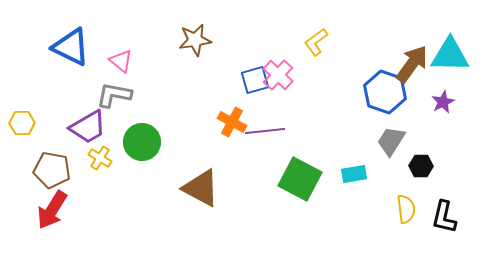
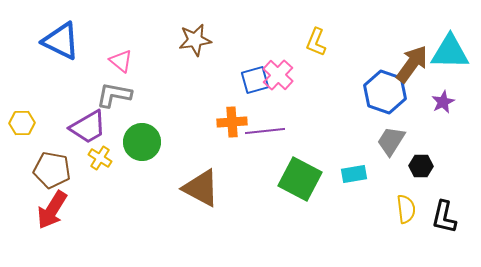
yellow L-shape: rotated 32 degrees counterclockwise
blue triangle: moved 10 px left, 6 px up
cyan triangle: moved 3 px up
orange cross: rotated 32 degrees counterclockwise
